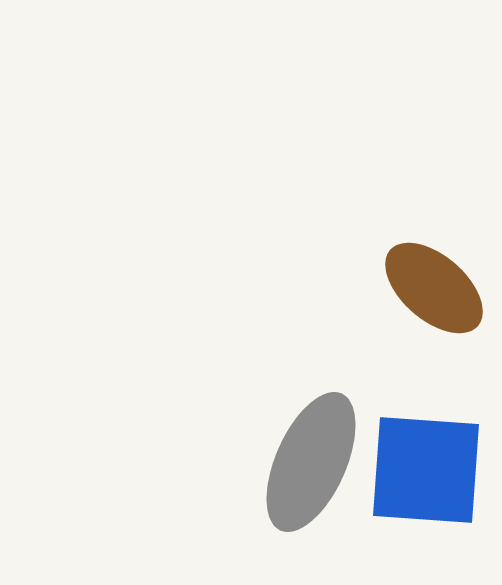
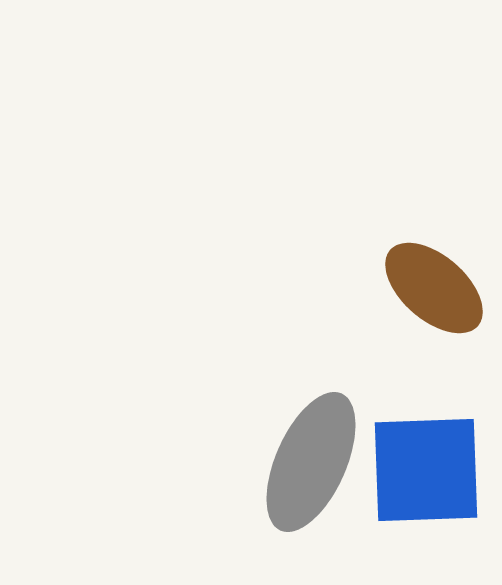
blue square: rotated 6 degrees counterclockwise
